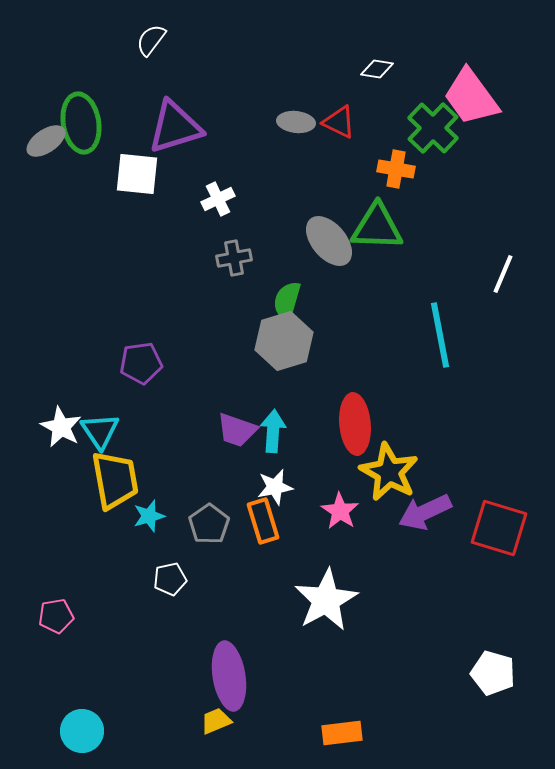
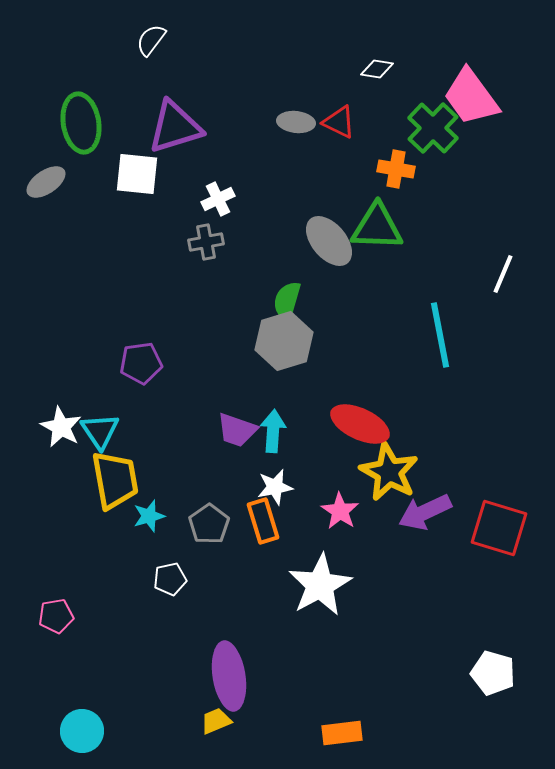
gray ellipse at (46, 141): moved 41 px down
gray cross at (234, 258): moved 28 px left, 16 px up
red ellipse at (355, 424): moved 5 px right; rotated 60 degrees counterclockwise
white star at (326, 600): moved 6 px left, 15 px up
